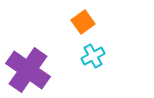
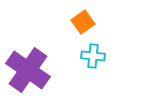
cyan cross: rotated 35 degrees clockwise
